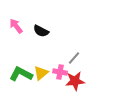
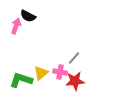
pink arrow: rotated 56 degrees clockwise
black semicircle: moved 13 px left, 15 px up
green L-shape: moved 6 px down; rotated 10 degrees counterclockwise
